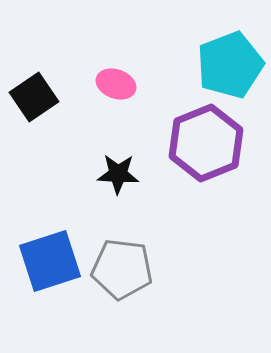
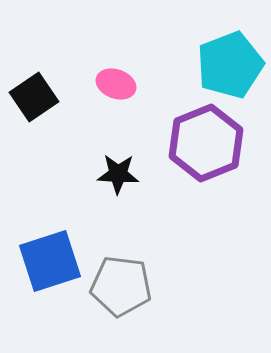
gray pentagon: moved 1 px left, 17 px down
